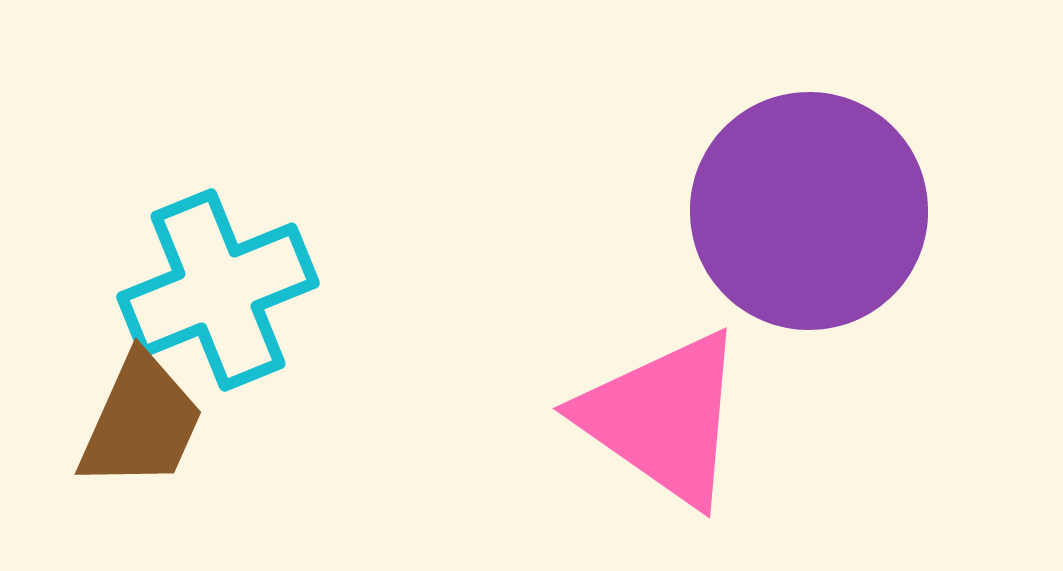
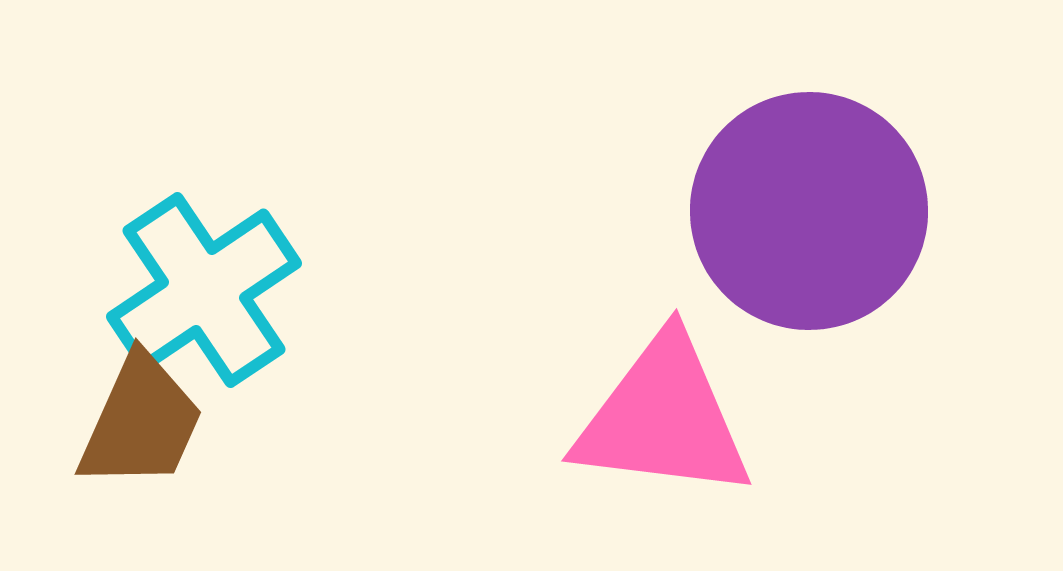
cyan cross: moved 14 px left; rotated 12 degrees counterclockwise
pink triangle: rotated 28 degrees counterclockwise
